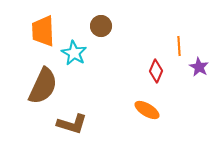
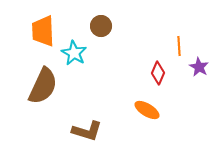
red diamond: moved 2 px right, 2 px down
brown L-shape: moved 15 px right, 7 px down
